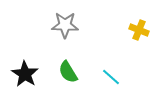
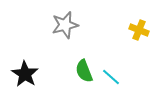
gray star: rotated 16 degrees counterclockwise
green semicircle: moved 16 px right, 1 px up; rotated 10 degrees clockwise
